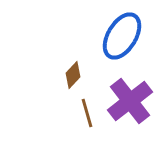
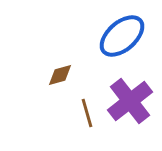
blue ellipse: rotated 18 degrees clockwise
brown diamond: moved 13 px left; rotated 32 degrees clockwise
